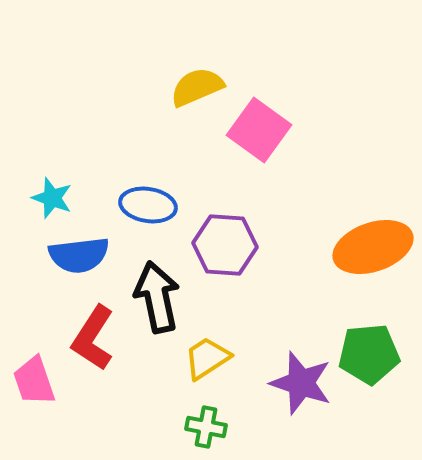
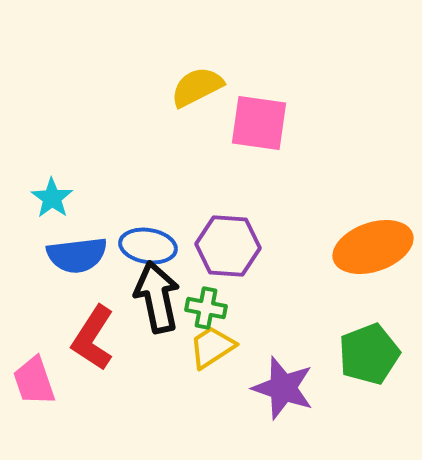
yellow semicircle: rotated 4 degrees counterclockwise
pink square: moved 7 px up; rotated 28 degrees counterclockwise
cyan star: rotated 15 degrees clockwise
blue ellipse: moved 41 px down
purple hexagon: moved 3 px right, 1 px down
blue semicircle: moved 2 px left
green pentagon: rotated 16 degrees counterclockwise
yellow trapezoid: moved 5 px right, 11 px up
purple star: moved 18 px left, 5 px down
green cross: moved 119 px up
